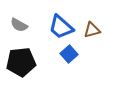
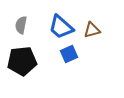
gray semicircle: moved 2 px right; rotated 72 degrees clockwise
blue square: rotated 18 degrees clockwise
black pentagon: moved 1 px right, 1 px up
